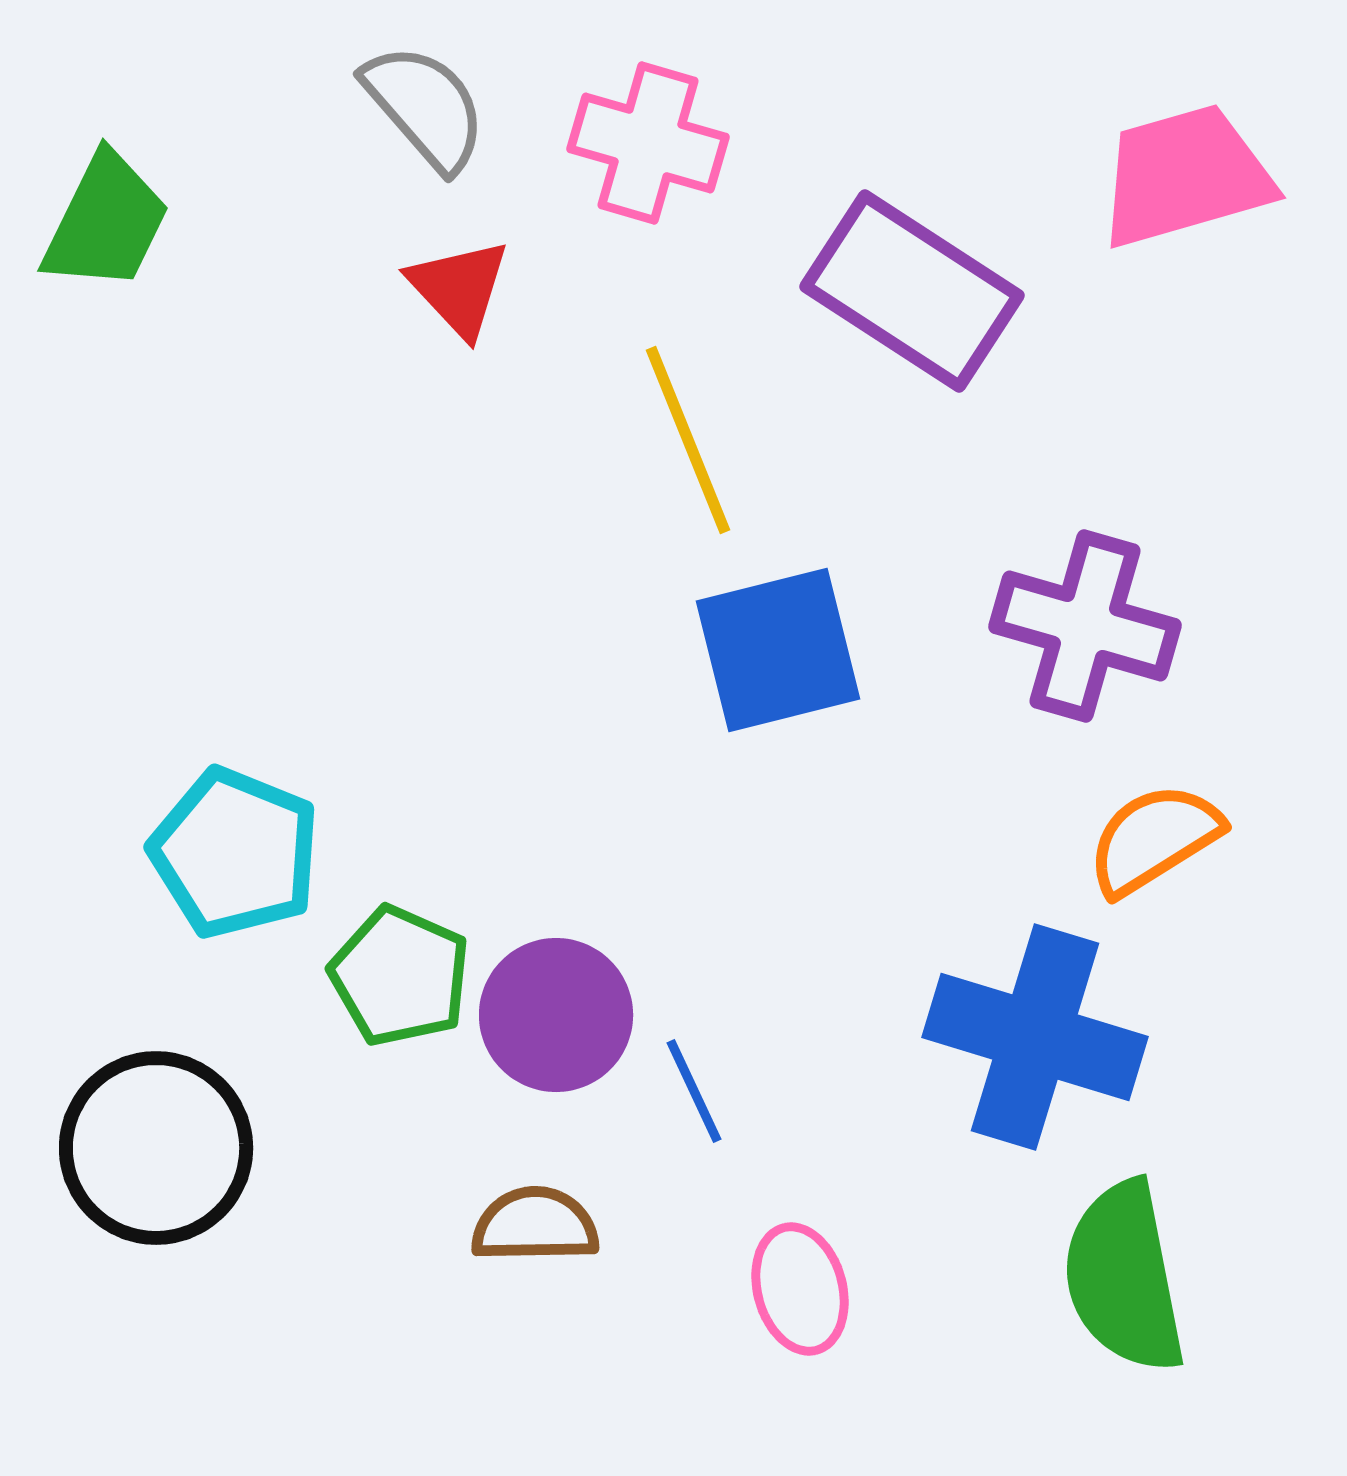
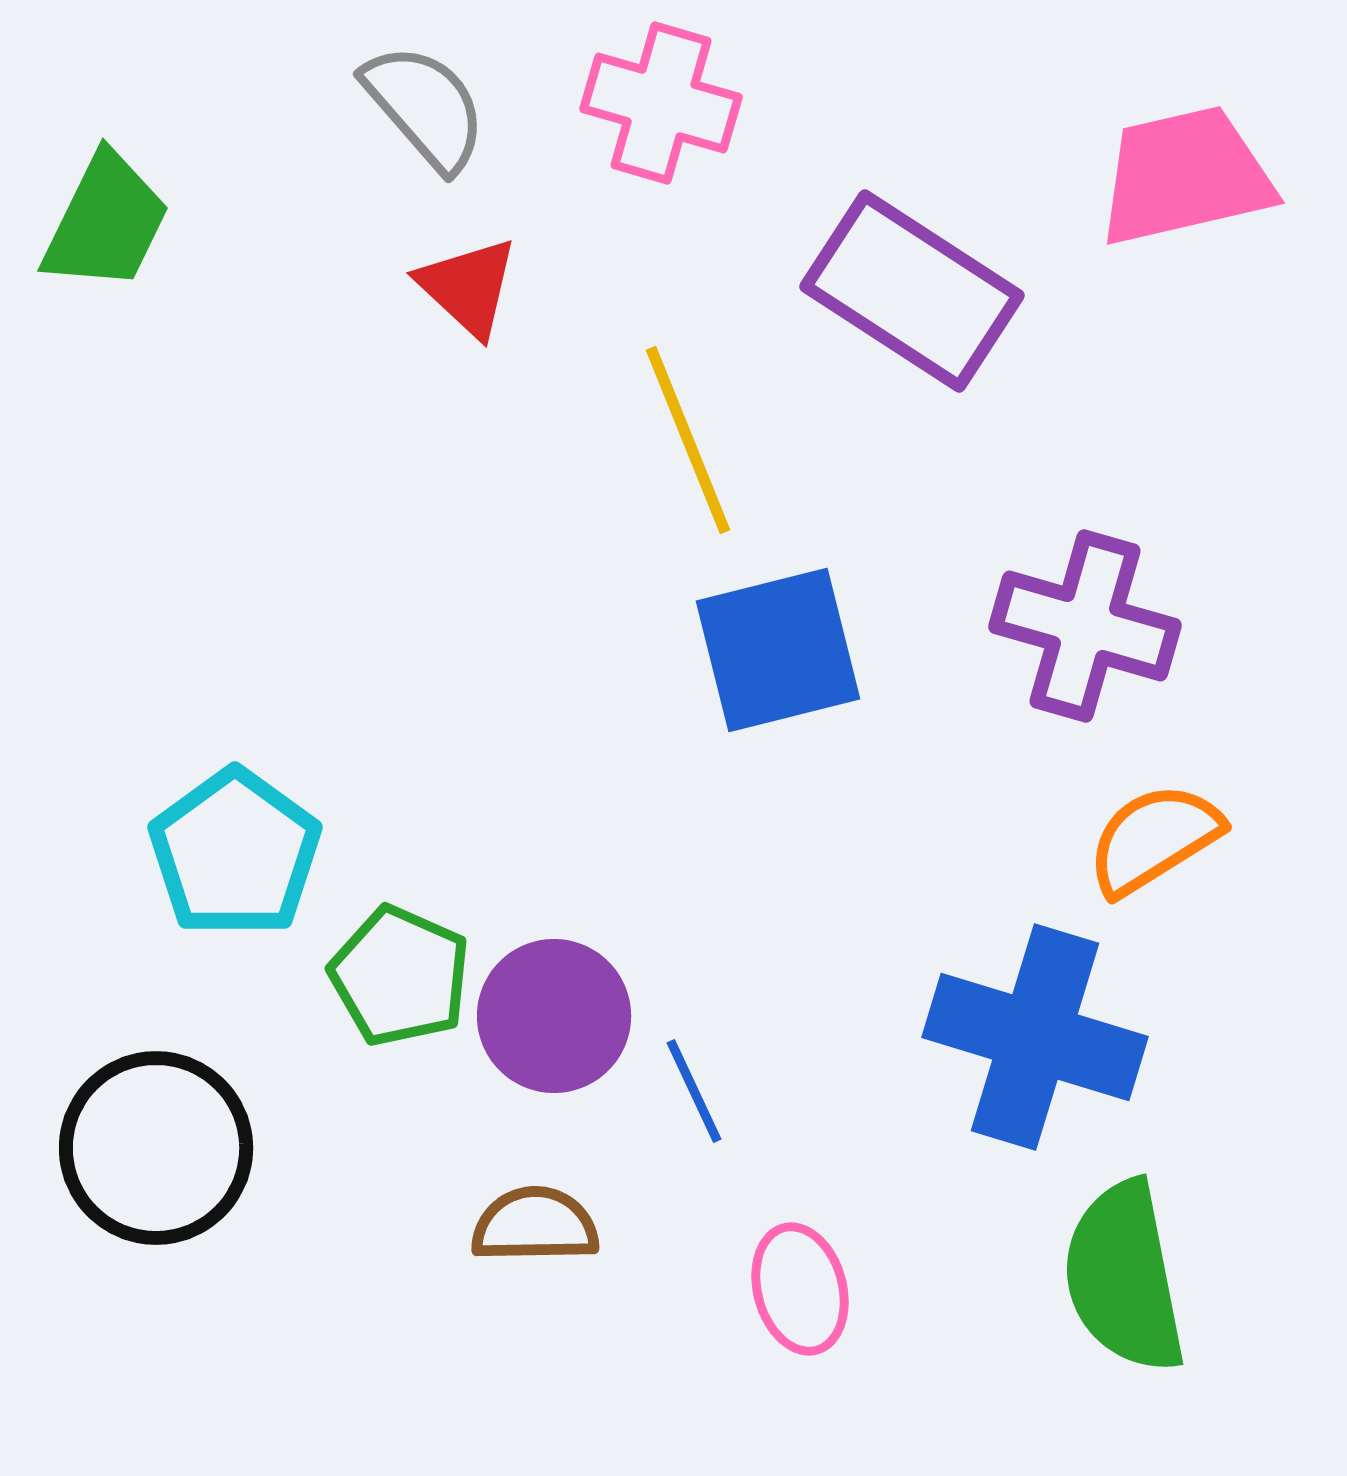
pink cross: moved 13 px right, 40 px up
pink trapezoid: rotated 3 degrees clockwise
red triangle: moved 9 px right, 1 px up; rotated 4 degrees counterclockwise
cyan pentagon: rotated 14 degrees clockwise
purple circle: moved 2 px left, 1 px down
